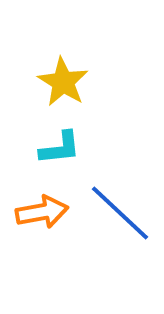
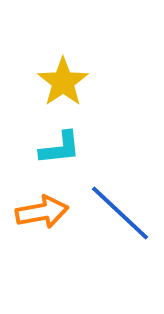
yellow star: rotated 6 degrees clockwise
